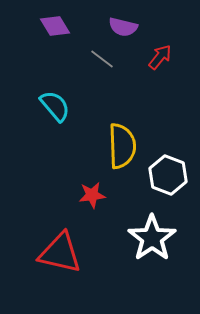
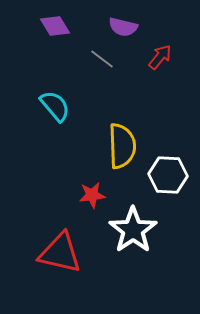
white hexagon: rotated 18 degrees counterclockwise
white star: moved 19 px left, 8 px up
